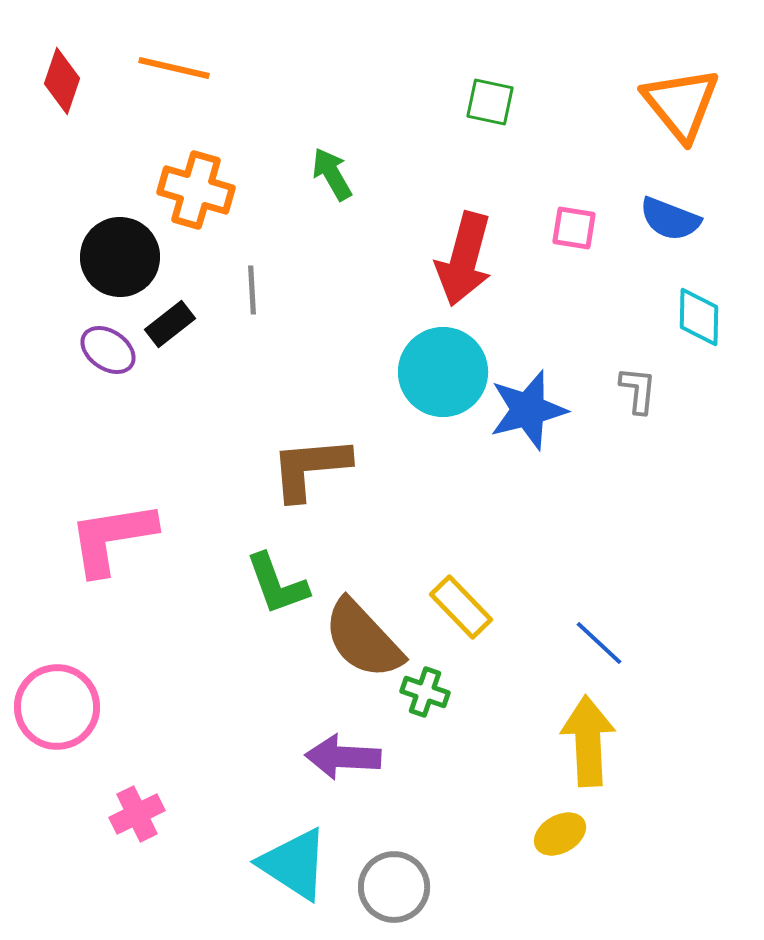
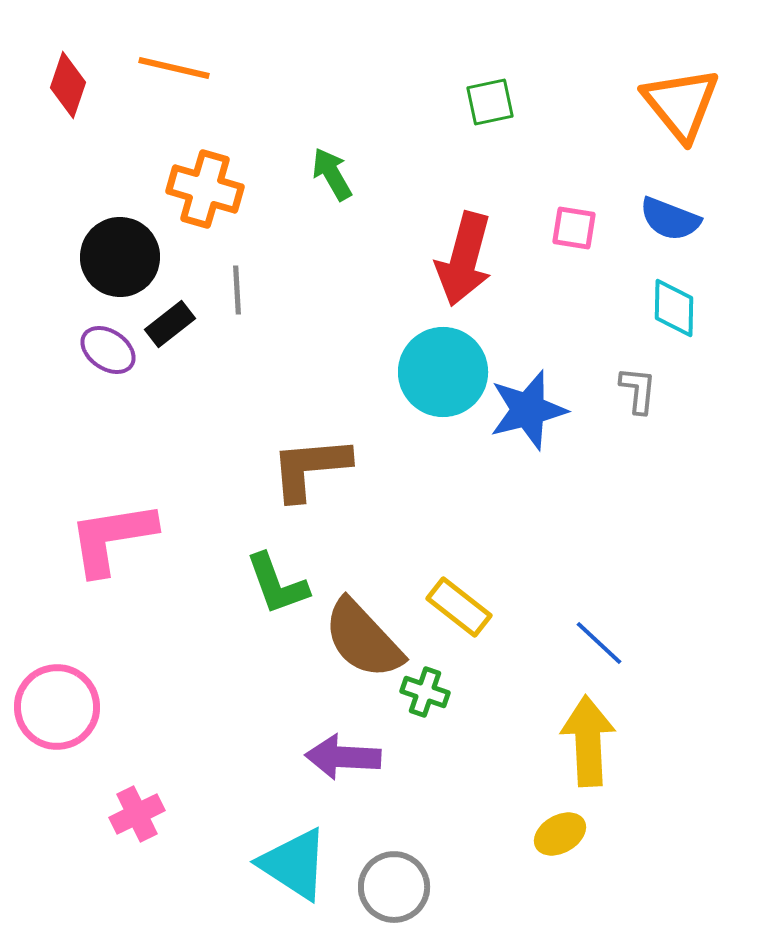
red diamond: moved 6 px right, 4 px down
green square: rotated 24 degrees counterclockwise
orange cross: moved 9 px right, 1 px up
gray line: moved 15 px left
cyan diamond: moved 25 px left, 9 px up
yellow rectangle: moved 2 px left; rotated 8 degrees counterclockwise
